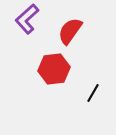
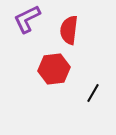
purple L-shape: rotated 16 degrees clockwise
red semicircle: moved 1 px left, 1 px up; rotated 28 degrees counterclockwise
